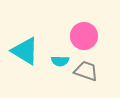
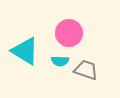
pink circle: moved 15 px left, 3 px up
gray trapezoid: moved 1 px up
